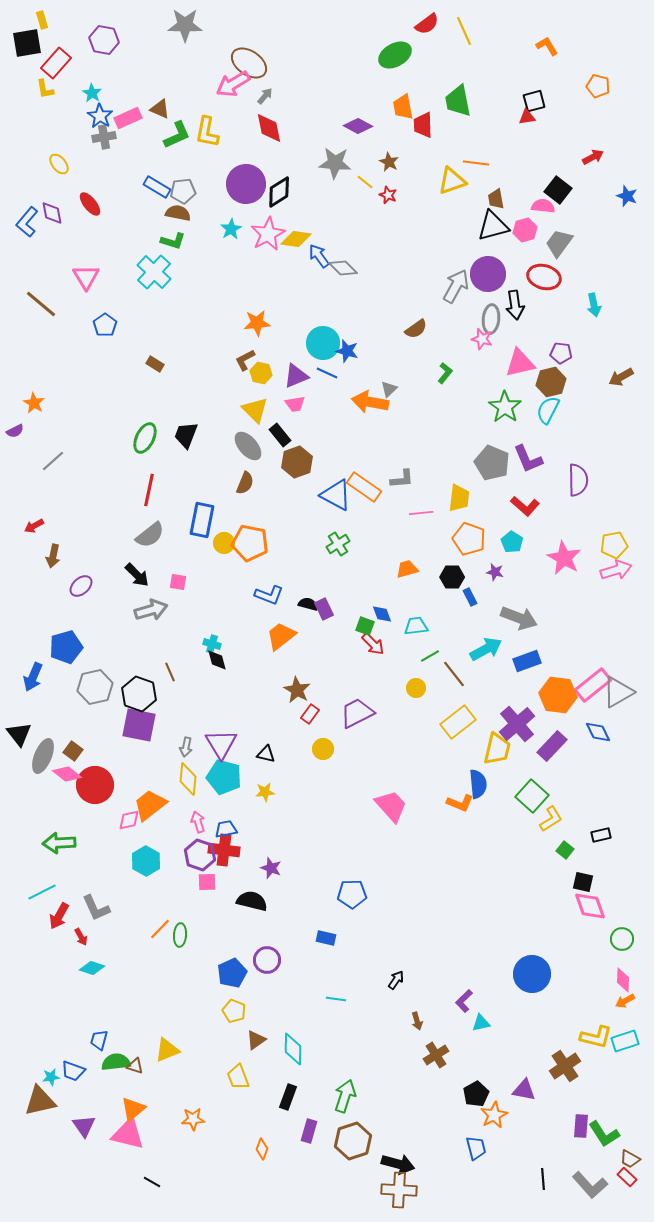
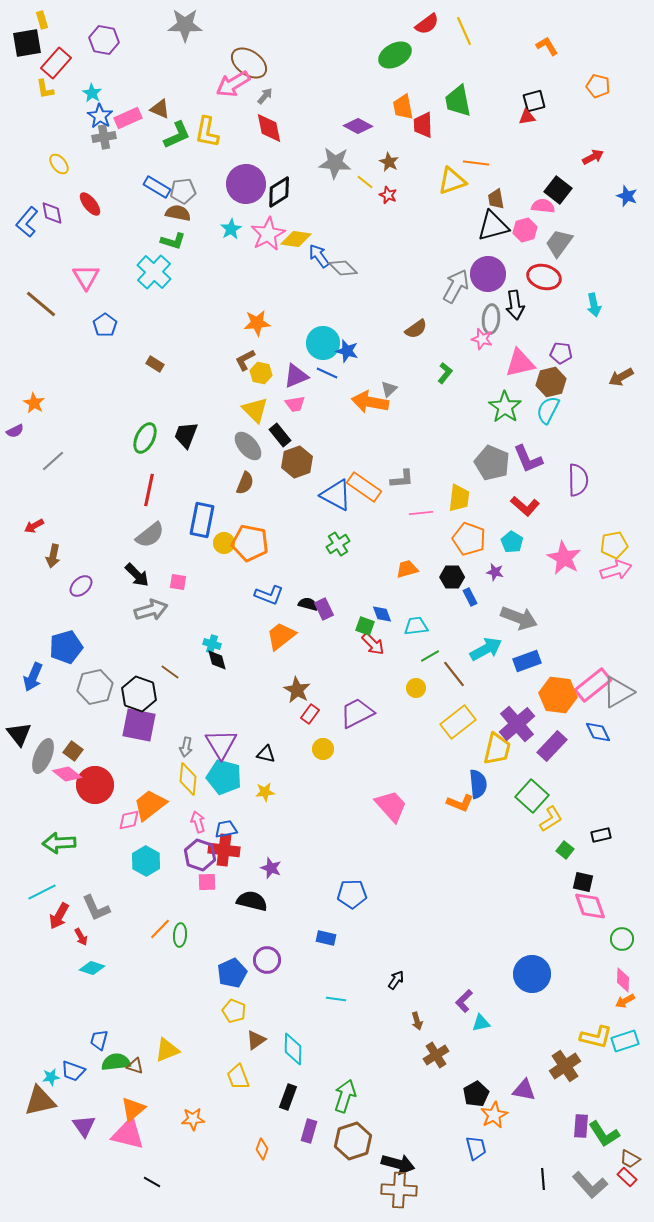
brown line at (170, 672): rotated 30 degrees counterclockwise
